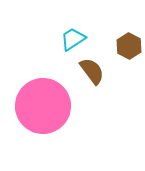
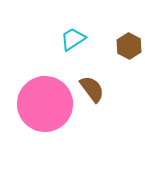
brown semicircle: moved 18 px down
pink circle: moved 2 px right, 2 px up
